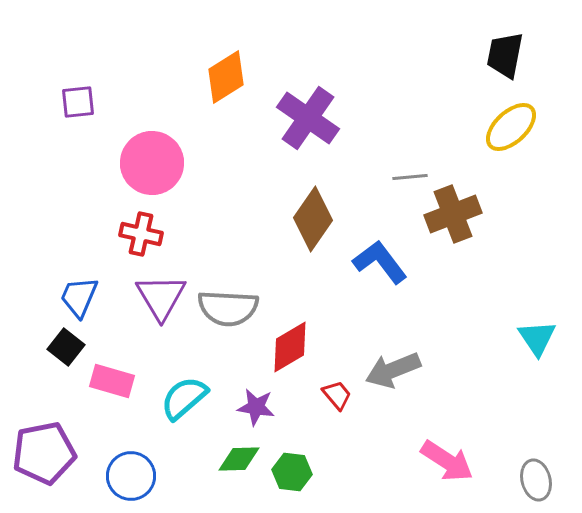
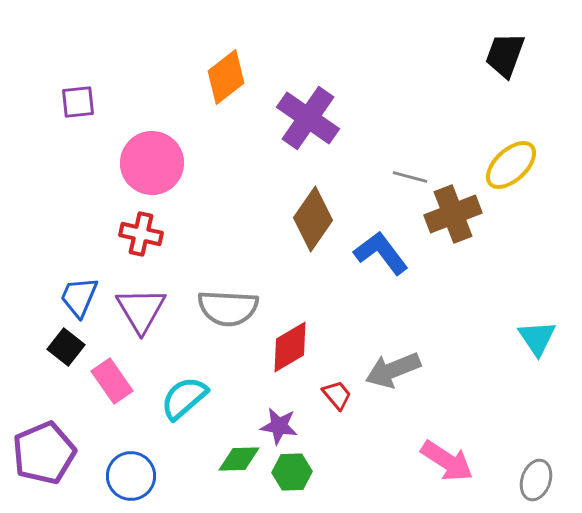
black trapezoid: rotated 9 degrees clockwise
orange diamond: rotated 6 degrees counterclockwise
yellow ellipse: moved 38 px down
gray line: rotated 20 degrees clockwise
blue L-shape: moved 1 px right, 9 px up
purple triangle: moved 20 px left, 13 px down
pink rectangle: rotated 39 degrees clockwise
purple star: moved 23 px right, 19 px down
purple pentagon: rotated 12 degrees counterclockwise
green hexagon: rotated 9 degrees counterclockwise
gray ellipse: rotated 33 degrees clockwise
